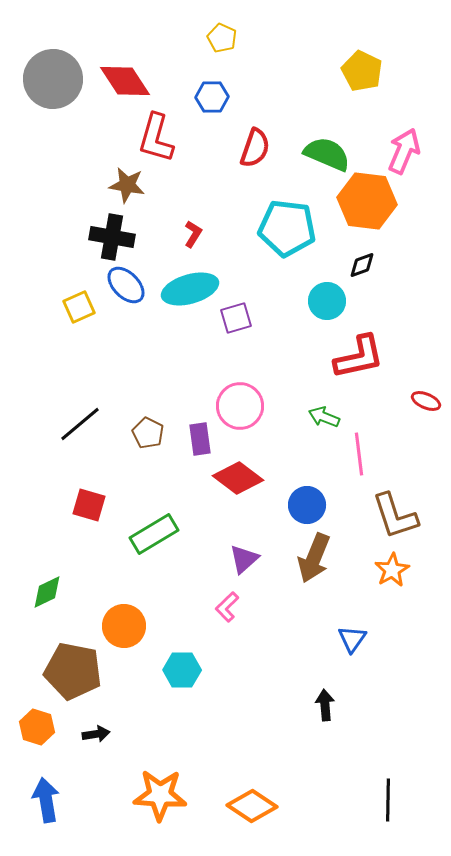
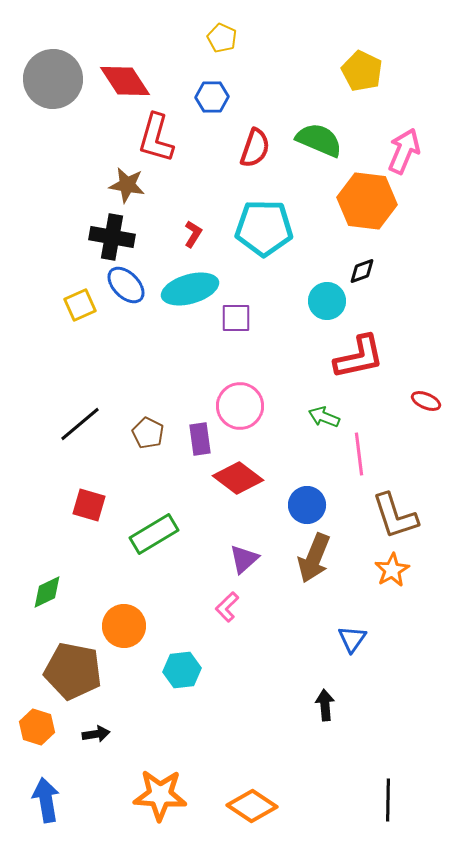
green semicircle at (327, 154): moved 8 px left, 14 px up
cyan pentagon at (287, 228): moved 23 px left; rotated 6 degrees counterclockwise
black diamond at (362, 265): moved 6 px down
yellow square at (79, 307): moved 1 px right, 2 px up
purple square at (236, 318): rotated 16 degrees clockwise
cyan hexagon at (182, 670): rotated 6 degrees counterclockwise
